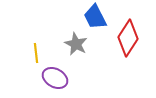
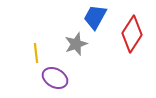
blue trapezoid: rotated 56 degrees clockwise
red diamond: moved 4 px right, 4 px up
gray star: rotated 25 degrees clockwise
